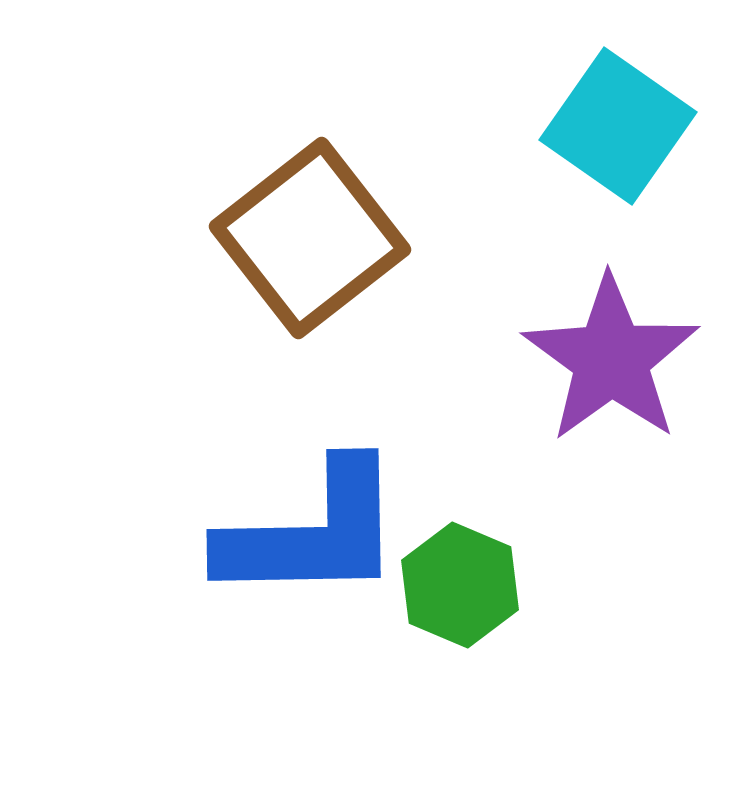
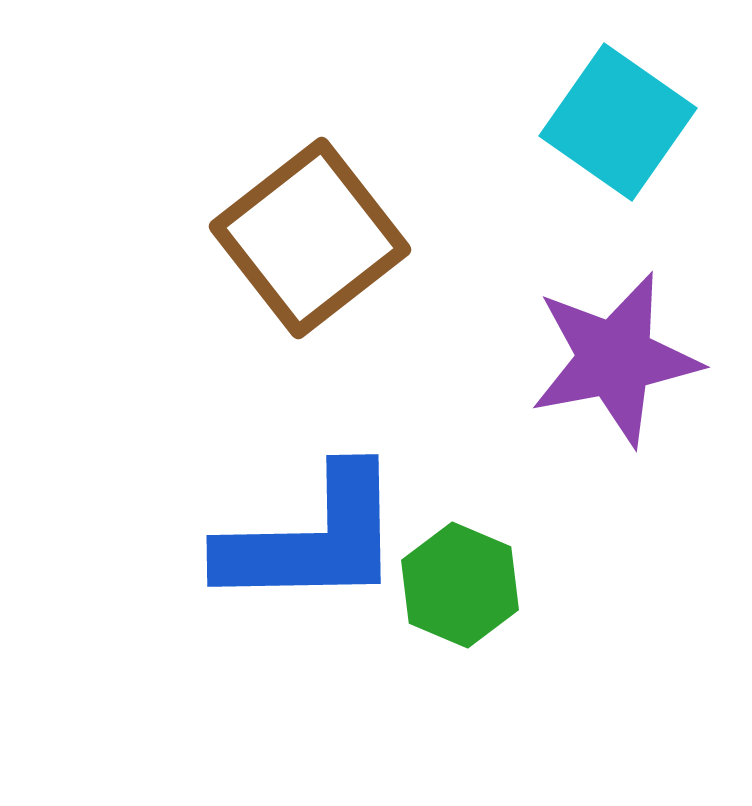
cyan square: moved 4 px up
purple star: moved 4 px right; rotated 25 degrees clockwise
blue L-shape: moved 6 px down
